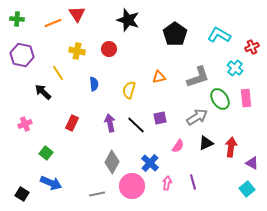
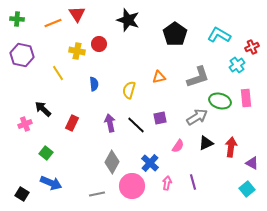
red circle: moved 10 px left, 5 px up
cyan cross: moved 2 px right, 3 px up; rotated 14 degrees clockwise
black arrow: moved 17 px down
green ellipse: moved 2 px down; rotated 40 degrees counterclockwise
